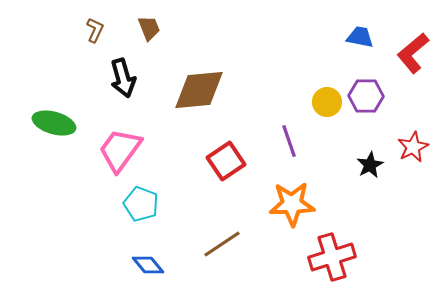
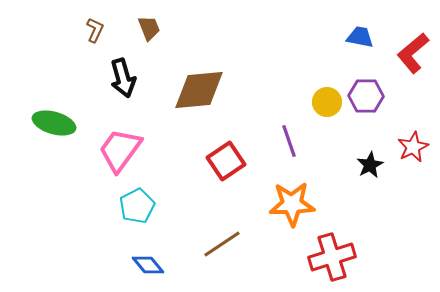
cyan pentagon: moved 4 px left, 2 px down; rotated 24 degrees clockwise
